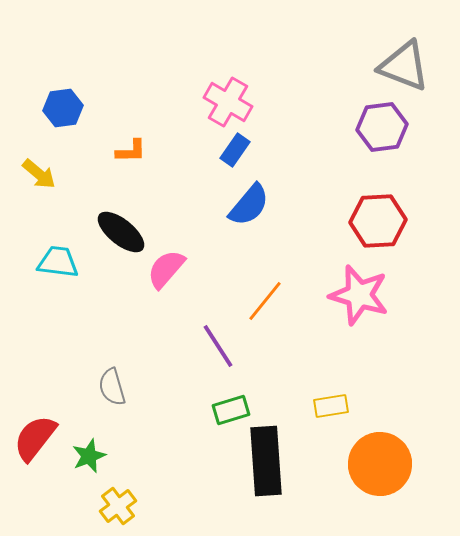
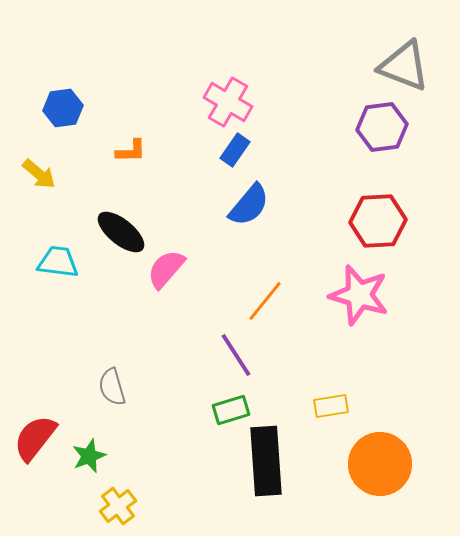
purple line: moved 18 px right, 9 px down
